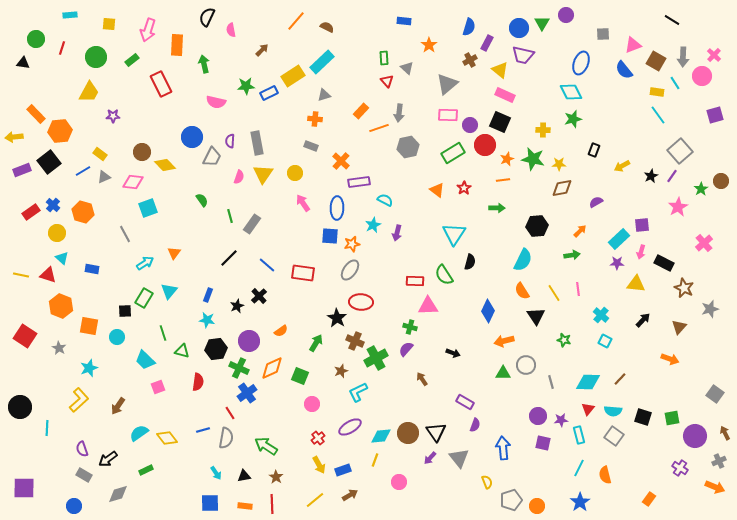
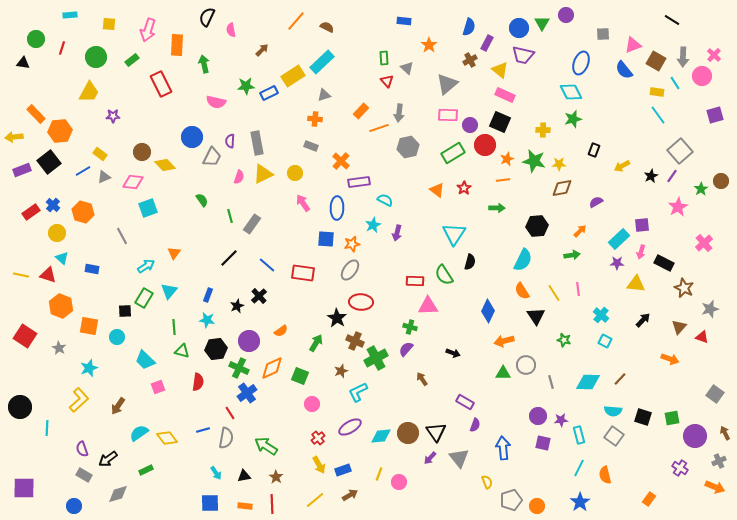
green star at (533, 159): moved 1 px right, 2 px down
yellow triangle at (263, 174): rotated 30 degrees clockwise
gray line at (125, 234): moved 3 px left, 2 px down
blue square at (330, 236): moved 4 px left, 3 px down
cyan arrow at (145, 263): moved 1 px right, 3 px down
green line at (163, 333): moved 11 px right, 6 px up; rotated 14 degrees clockwise
red triangle at (588, 409): moved 114 px right, 72 px up; rotated 48 degrees counterclockwise
yellow line at (375, 460): moved 4 px right, 14 px down
